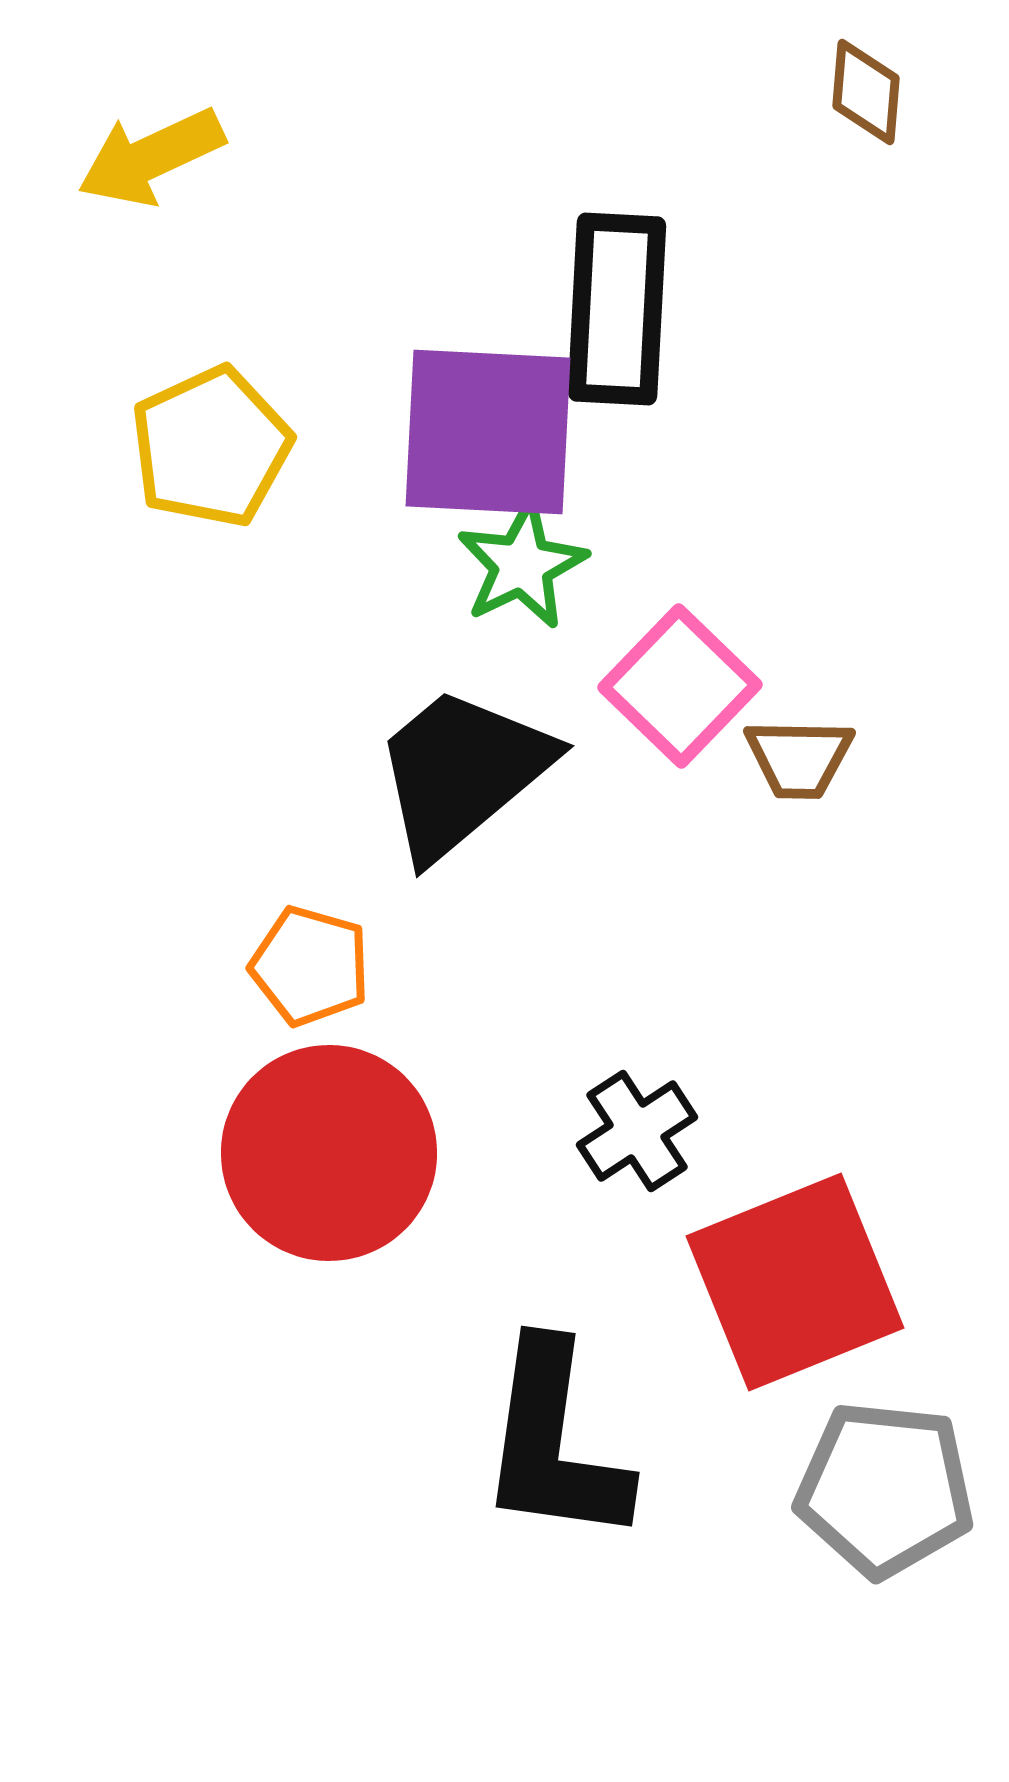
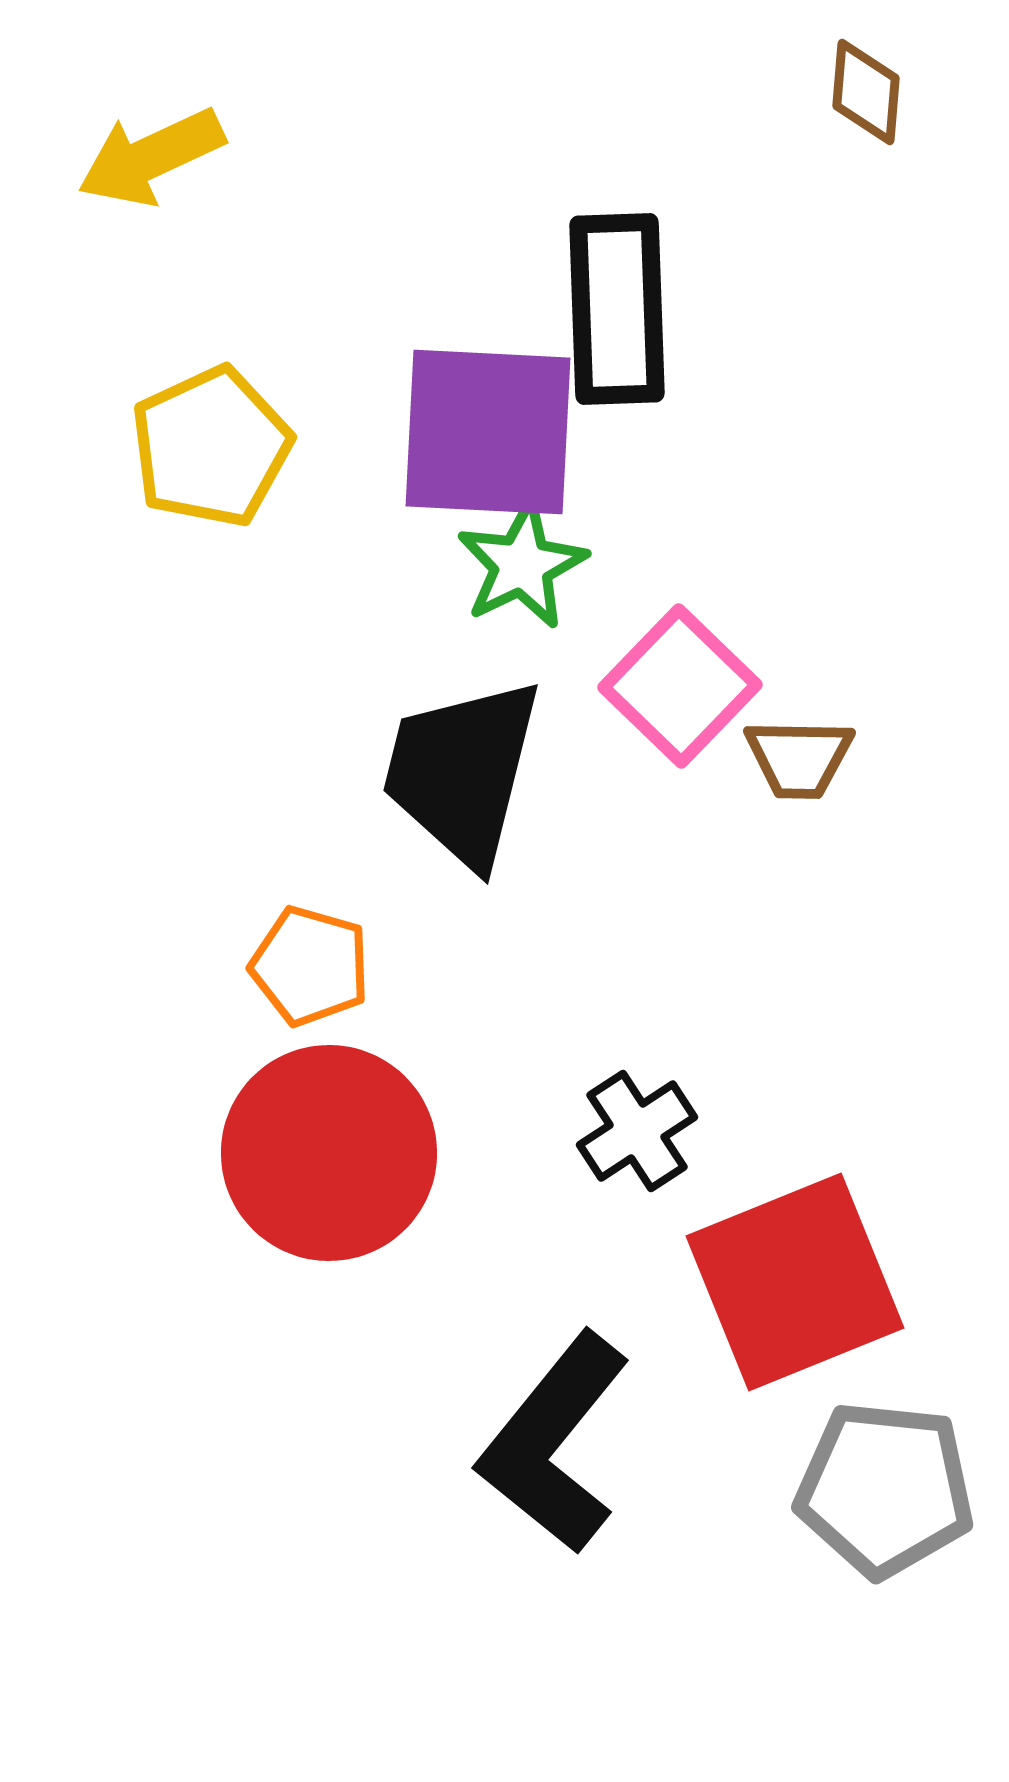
black rectangle: rotated 5 degrees counterclockwise
black trapezoid: rotated 36 degrees counterclockwise
black L-shape: rotated 31 degrees clockwise
